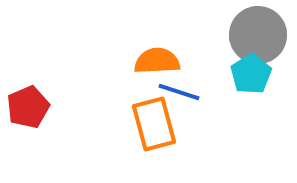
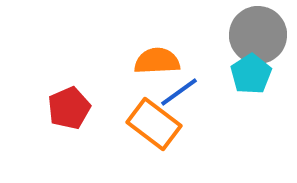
blue line: rotated 54 degrees counterclockwise
red pentagon: moved 41 px right, 1 px down
orange rectangle: rotated 38 degrees counterclockwise
